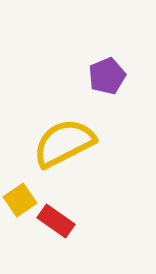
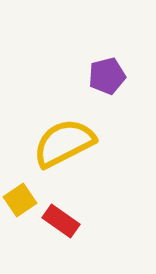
purple pentagon: rotated 9 degrees clockwise
red rectangle: moved 5 px right
